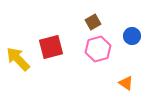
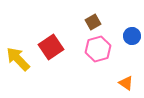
red square: rotated 20 degrees counterclockwise
